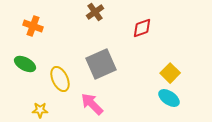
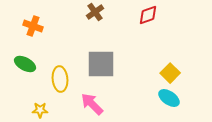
red diamond: moved 6 px right, 13 px up
gray square: rotated 24 degrees clockwise
yellow ellipse: rotated 20 degrees clockwise
